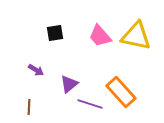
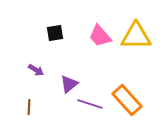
yellow triangle: rotated 12 degrees counterclockwise
orange rectangle: moved 6 px right, 8 px down
